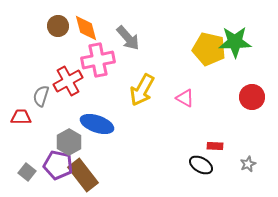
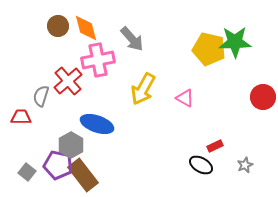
gray arrow: moved 4 px right, 1 px down
red cross: rotated 12 degrees counterclockwise
yellow arrow: moved 1 px right, 1 px up
red circle: moved 11 px right
gray hexagon: moved 2 px right, 3 px down
red rectangle: rotated 28 degrees counterclockwise
gray star: moved 3 px left, 1 px down
